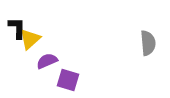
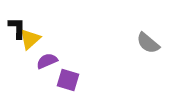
gray semicircle: rotated 135 degrees clockwise
